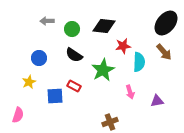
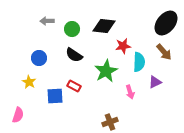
green star: moved 3 px right, 1 px down
yellow star: rotated 16 degrees counterclockwise
purple triangle: moved 2 px left, 19 px up; rotated 16 degrees counterclockwise
